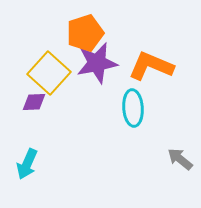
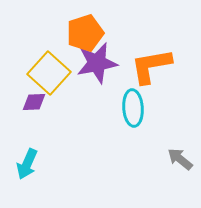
orange L-shape: rotated 33 degrees counterclockwise
